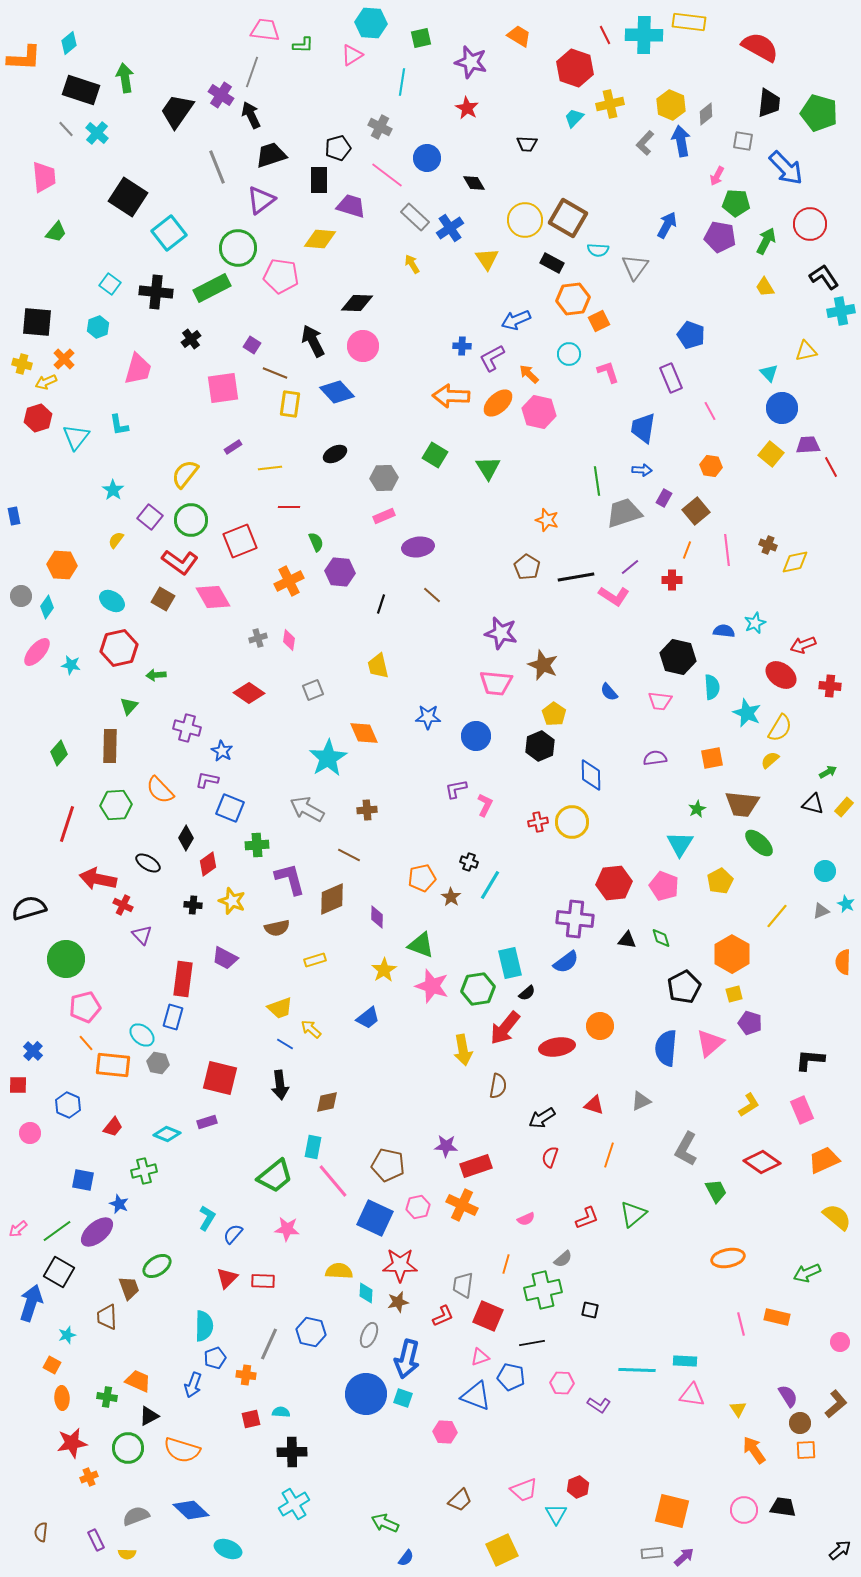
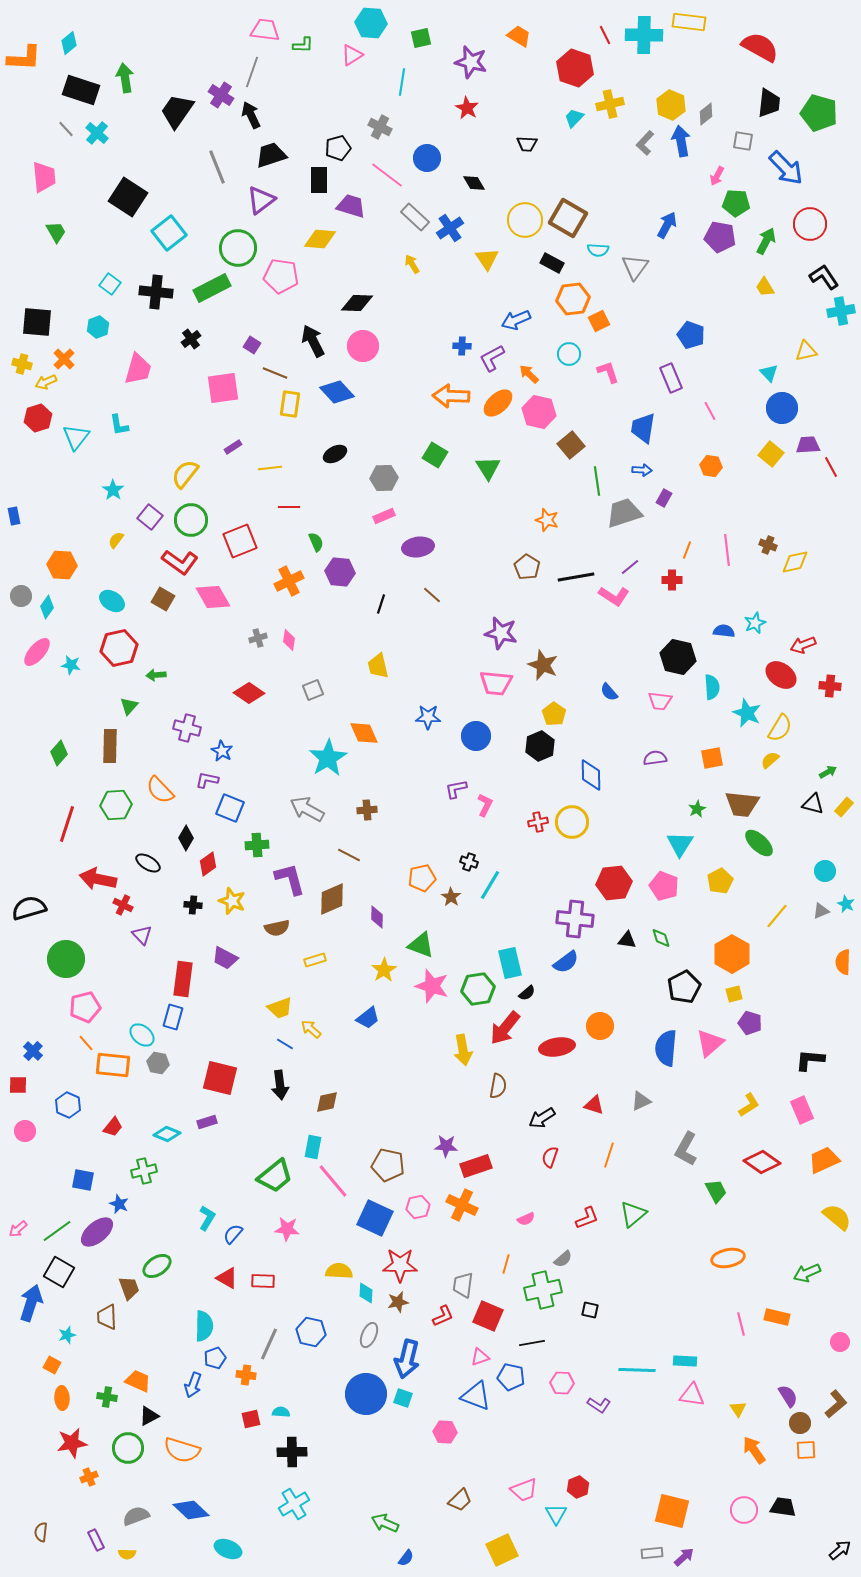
green trapezoid at (56, 232): rotated 70 degrees counterclockwise
brown square at (696, 511): moved 125 px left, 66 px up
pink circle at (30, 1133): moved 5 px left, 2 px up
red triangle at (227, 1278): rotated 45 degrees counterclockwise
